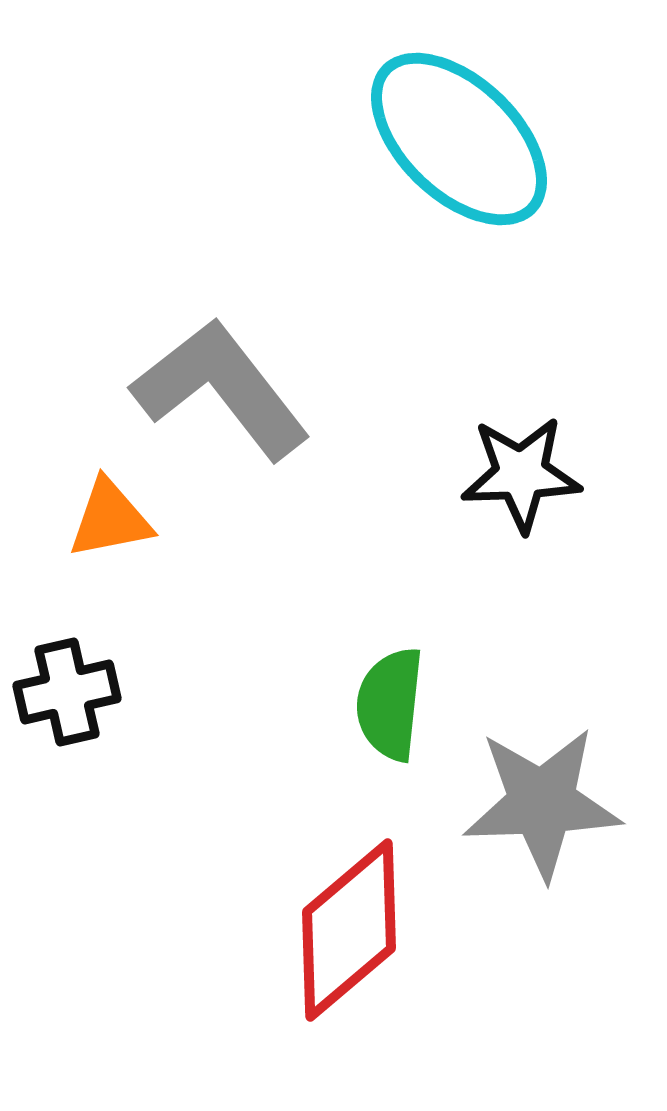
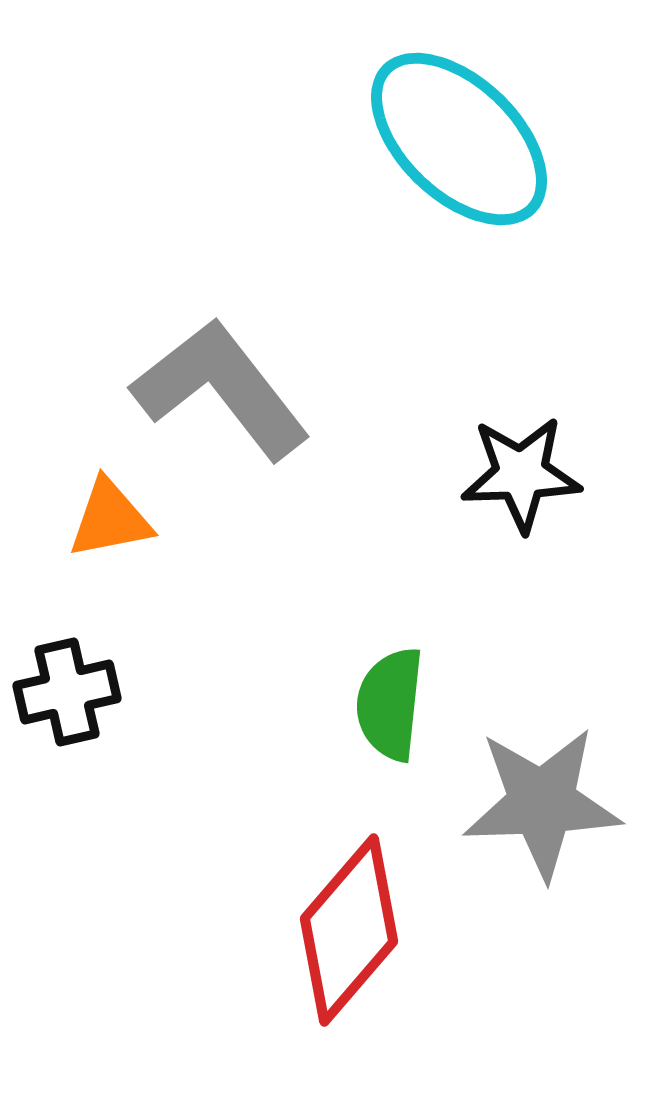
red diamond: rotated 9 degrees counterclockwise
